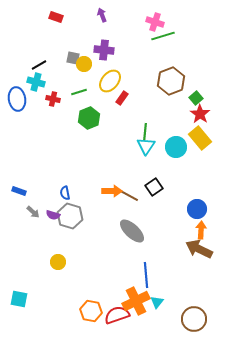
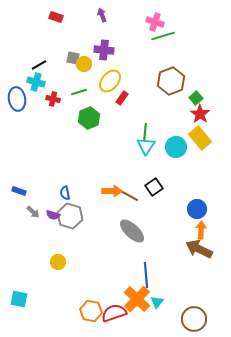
orange cross at (136, 301): moved 1 px right, 2 px up; rotated 20 degrees counterclockwise
red semicircle at (117, 315): moved 3 px left, 2 px up
